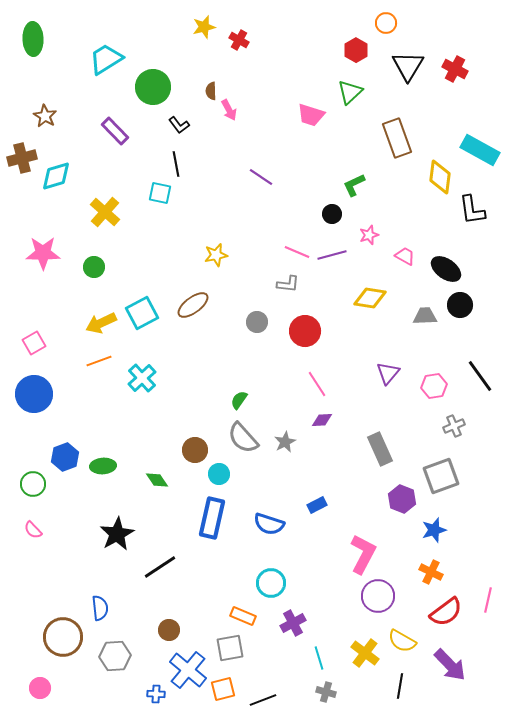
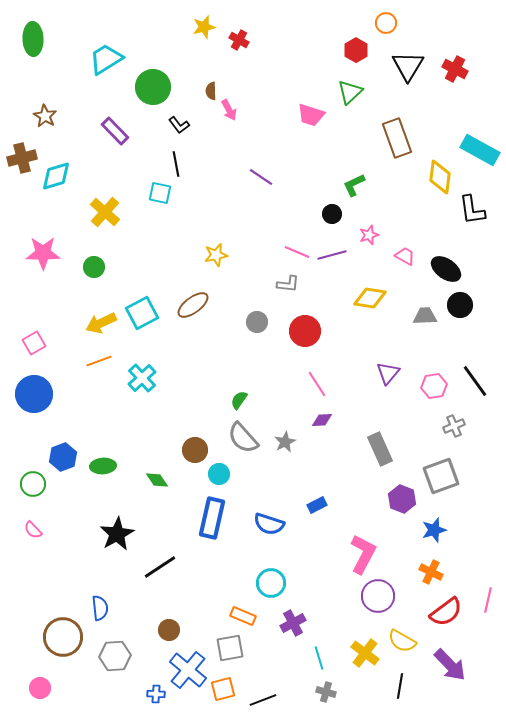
black line at (480, 376): moved 5 px left, 5 px down
blue hexagon at (65, 457): moved 2 px left
